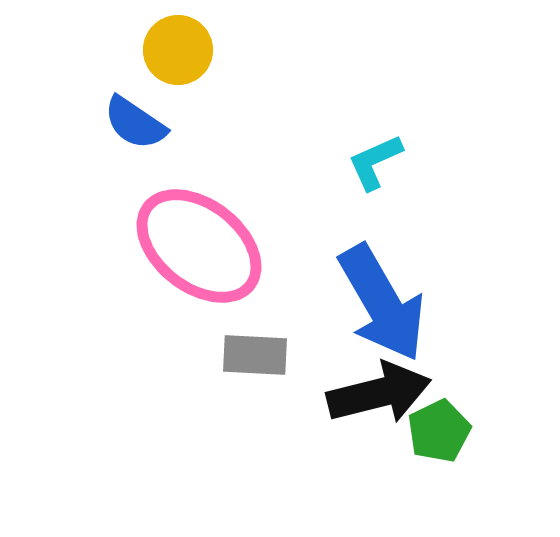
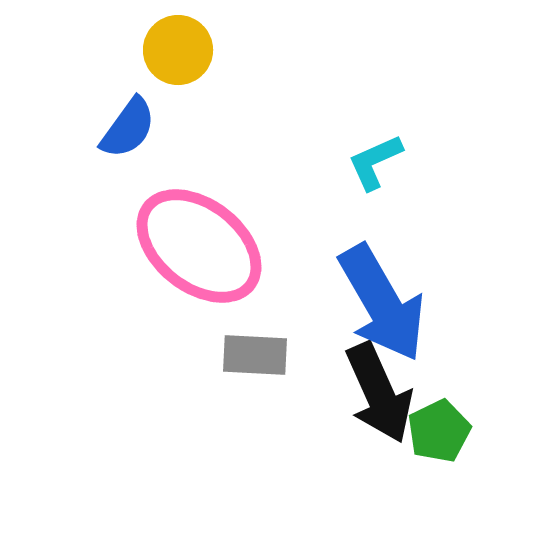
blue semicircle: moved 7 px left, 5 px down; rotated 88 degrees counterclockwise
black arrow: rotated 80 degrees clockwise
